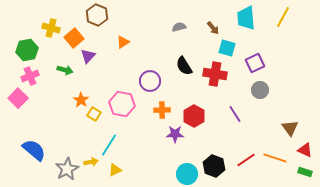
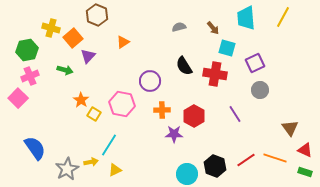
orange square: moved 1 px left
purple star: moved 1 px left
blue semicircle: moved 1 px right, 2 px up; rotated 15 degrees clockwise
black hexagon: moved 1 px right
